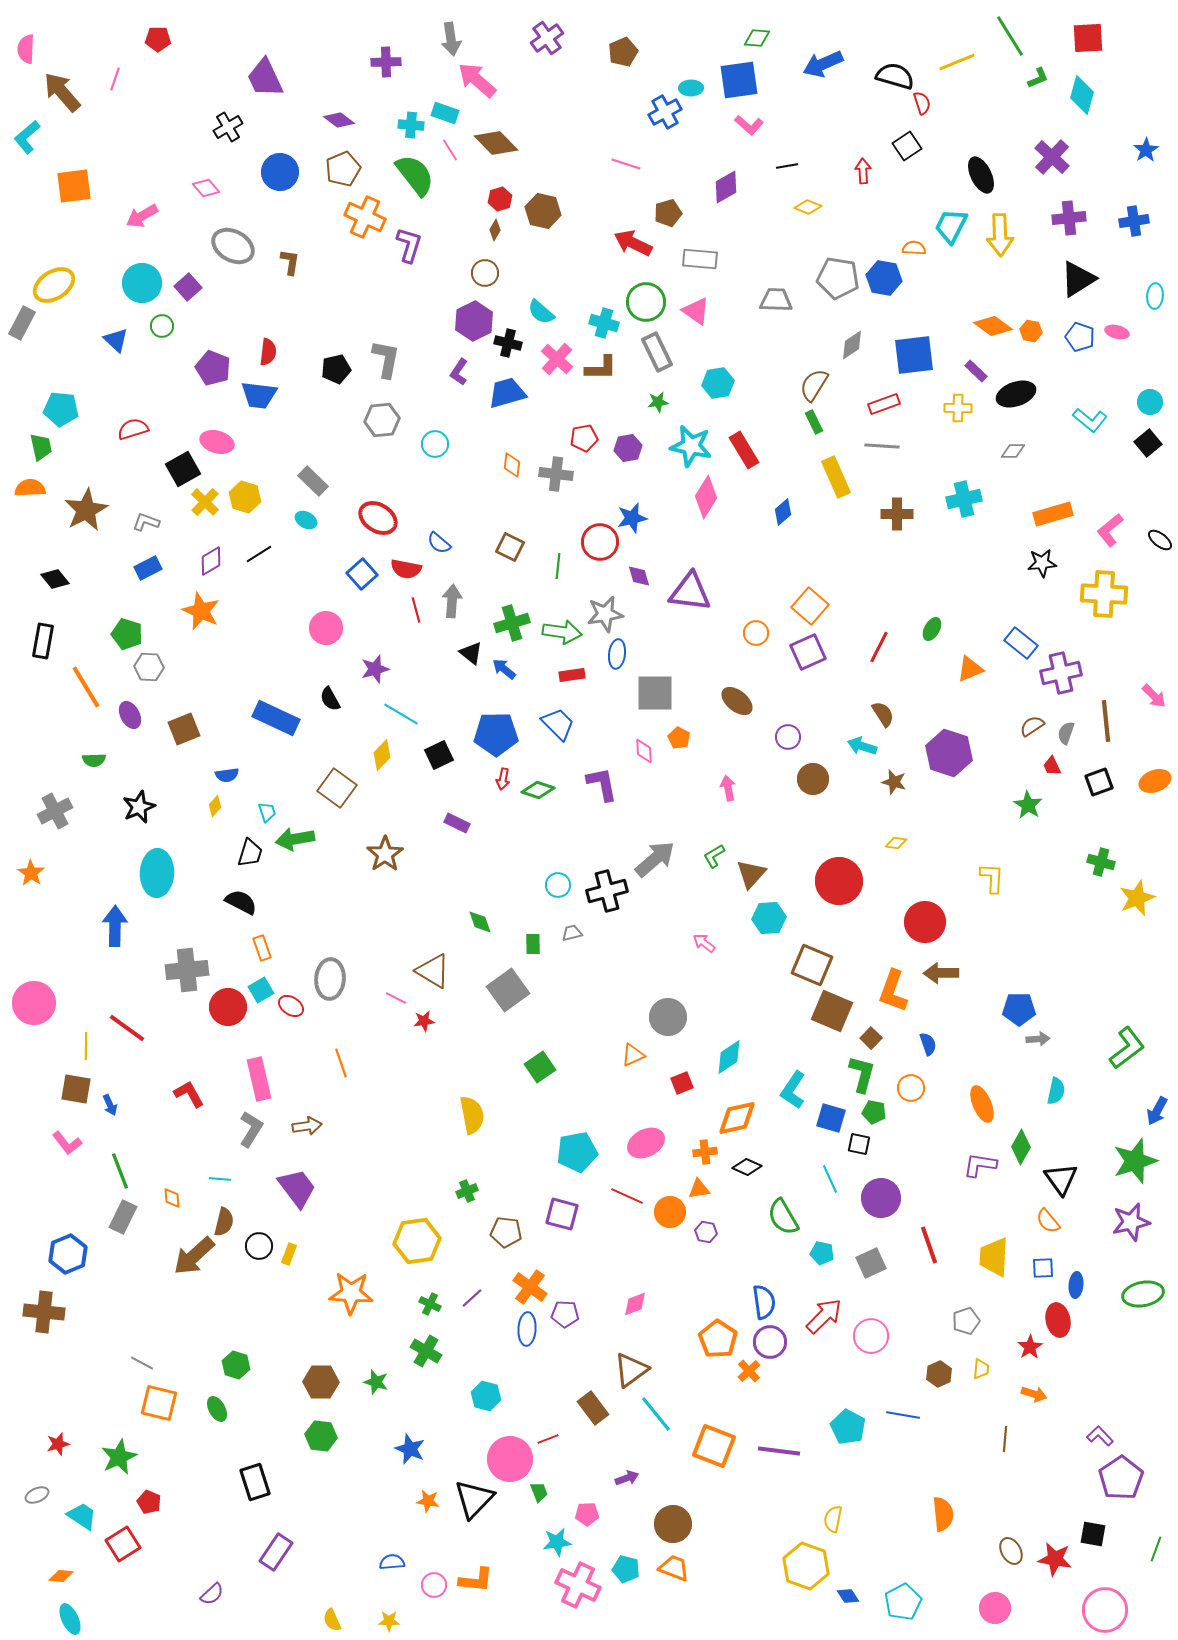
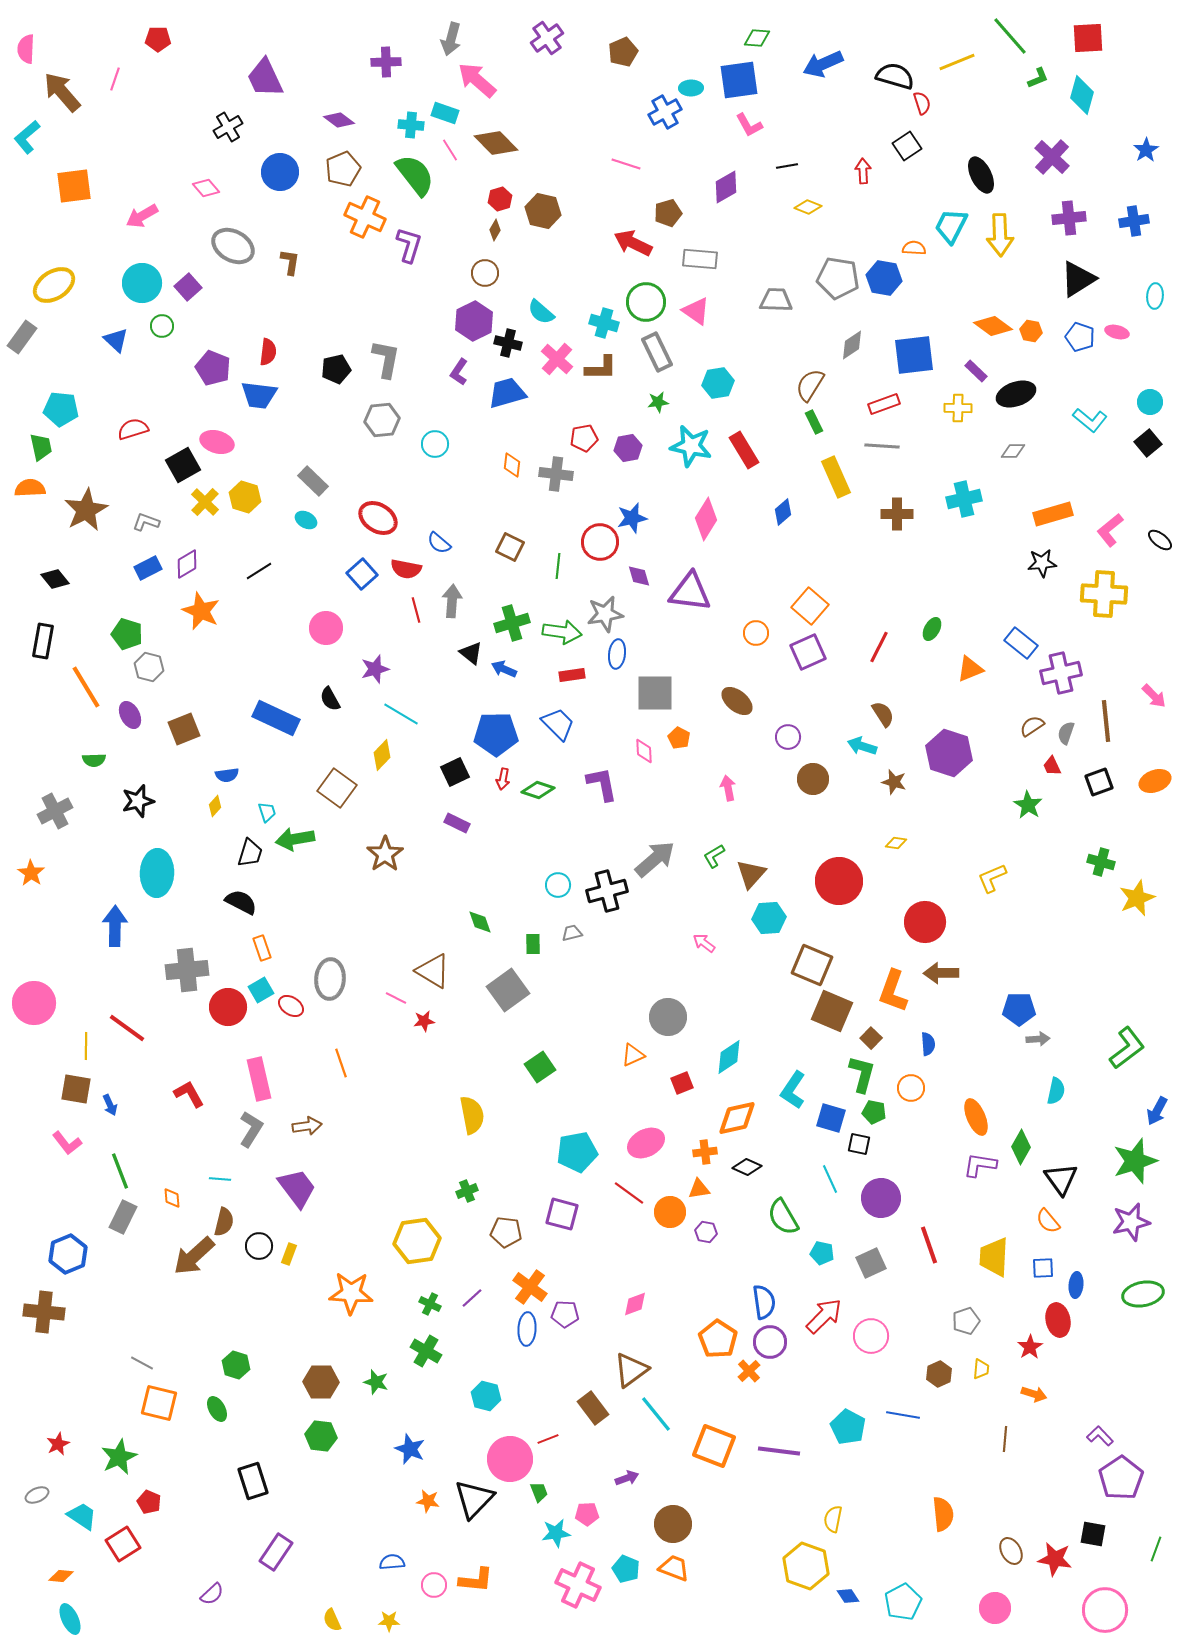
green line at (1010, 36): rotated 9 degrees counterclockwise
gray arrow at (451, 39): rotated 24 degrees clockwise
pink L-shape at (749, 125): rotated 20 degrees clockwise
gray rectangle at (22, 323): moved 14 px down; rotated 8 degrees clockwise
brown semicircle at (814, 385): moved 4 px left
black square at (183, 469): moved 4 px up
pink diamond at (706, 497): moved 22 px down
black line at (259, 554): moved 17 px down
purple diamond at (211, 561): moved 24 px left, 3 px down
gray hexagon at (149, 667): rotated 12 degrees clockwise
blue arrow at (504, 669): rotated 15 degrees counterclockwise
black square at (439, 755): moved 16 px right, 17 px down
black star at (139, 807): moved 1 px left, 6 px up; rotated 8 degrees clockwise
yellow L-shape at (992, 878): rotated 116 degrees counterclockwise
blue semicircle at (928, 1044): rotated 15 degrees clockwise
orange ellipse at (982, 1104): moved 6 px left, 13 px down
red line at (627, 1196): moved 2 px right, 3 px up; rotated 12 degrees clockwise
red star at (58, 1444): rotated 10 degrees counterclockwise
black rectangle at (255, 1482): moved 2 px left, 1 px up
cyan star at (557, 1542): moved 1 px left, 9 px up
cyan pentagon at (626, 1569): rotated 8 degrees clockwise
